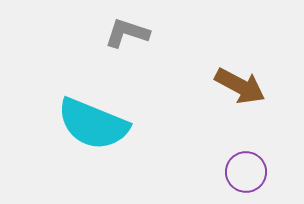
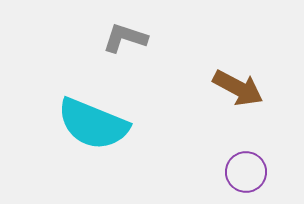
gray L-shape: moved 2 px left, 5 px down
brown arrow: moved 2 px left, 2 px down
